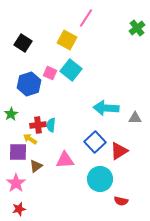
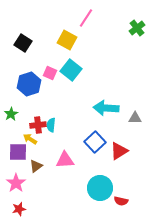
cyan circle: moved 9 px down
